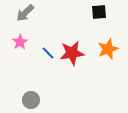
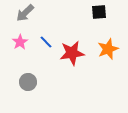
blue line: moved 2 px left, 11 px up
gray circle: moved 3 px left, 18 px up
